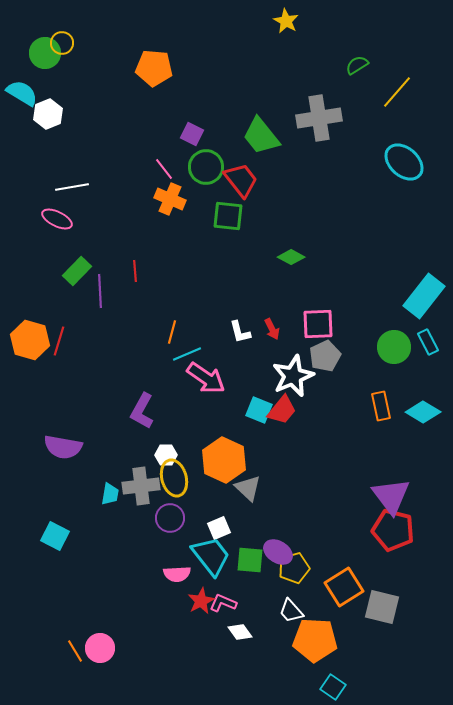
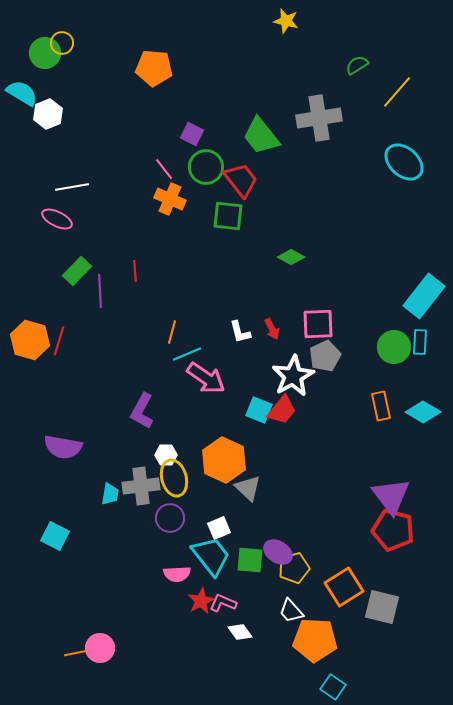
yellow star at (286, 21): rotated 15 degrees counterclockwise
cyan rectangle at (428, 342): moved 8 px left; rotated 30 degrees clockwise
white star at (293, 376): rotated 6 degrees counterclockwise
orange line at (75, 651): moved 1 px right, 2 px down; rotated 70 degrees counterclockwise
